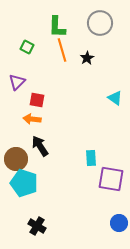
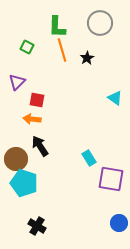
cyan rectangle: moved 2 px left; rotated 28 degrees counterclockwise
